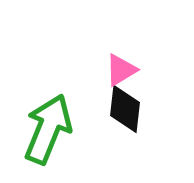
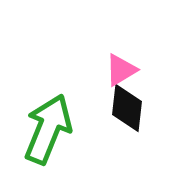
black diamond: moved 2 px right, 1 px up
